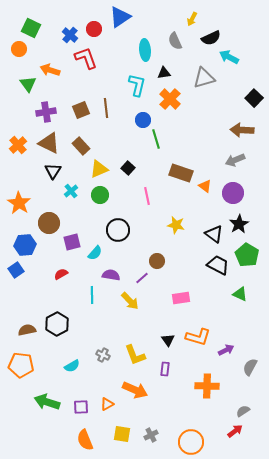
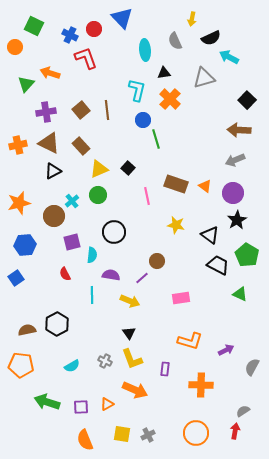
blue triangle at (120, 17): moved 2 px right, 1 px down; rotated 40 degrees counterclockwise
yellow arrow at (192, 19): rotated 16 degrees counterclockwise
green square at (31, 28): moved 3 px right, 2 px up
blue cross at (70, 35): rotated 14 degrees counterclockwise
orange circle at (19, 49): moved 4 px left, 2 px up
orange arrow at (50, 70): moved 3 px down
green triangle at (28, 84): moved 2 px left; rotated 18 degrees clockwise
cyan L-shape at (137, 85): moved 5 px down
black square at (254, 98): moved 7 px left, 2 px down
brown line at (106, 108): moved 1 px right, 2 px down
brown square at (81, 110): rotated 18 degrees counterclockwise
brown arrow at (242, 130): moved 3 px left
orange cross at (18, 145): rotated 30 degrees clockwise
black triangle at (53, 171): rotated 30 degrees clockwise
brown rectangle at (181, 173): moved 5 px left, 11 px down
cyan cross at (71, 191): moved 1 px right, 10 px down
green circle at (100, 195): moved 2 px left
orange star at (19, 203): rotated 25 degrees clockwise
brown circle at (49, 223): moved 5 px right, 7 px up
black star at (239, 224): moved 2 px left, 4 px up
black circle at (118, 230): moved 4 px left, 2 px down
black triangle at (214, 234): moved 4 px left, 1 px down
cyan semicircle at (95, 253): moved 3 px left, 2 px down; rotated 35 degrees counterclockwise
blue square at (16, 270): moved 8 px down
red semicircle at (61, 274): moved 4 px right; rotated 88 degrees counterclockwise
yellow arrow at (130, 301): rotated 24 degrees counterclockwise
orange L-shape at (198, 337): moved 8 px left, 4 px down
black triangle at (168, 340): moved 39 px left, 7 px up
gray cross at (103, 355): moved 2 px right, 6 px down
yellow L-shape at (135, 355): moved 3 px left, 4 px down
gray semicircle at (250, 367): moved 2 px right
orange cross at (207, 386): moved 6 px left, 1 px up
red arrow at (235, 431): rotated 42 degrees counterclockwise
gray cross at (151, 435): moved 3 px left
orange circle at (191, 442): moved 5 px right, 9 px up
